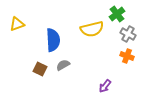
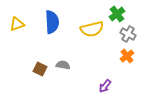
blue semicircle: moved 1 px left, 18 px up
orange cross: rotated 32 degrees clockwise
gray semicircle: rotated 40 degrees clockwise
